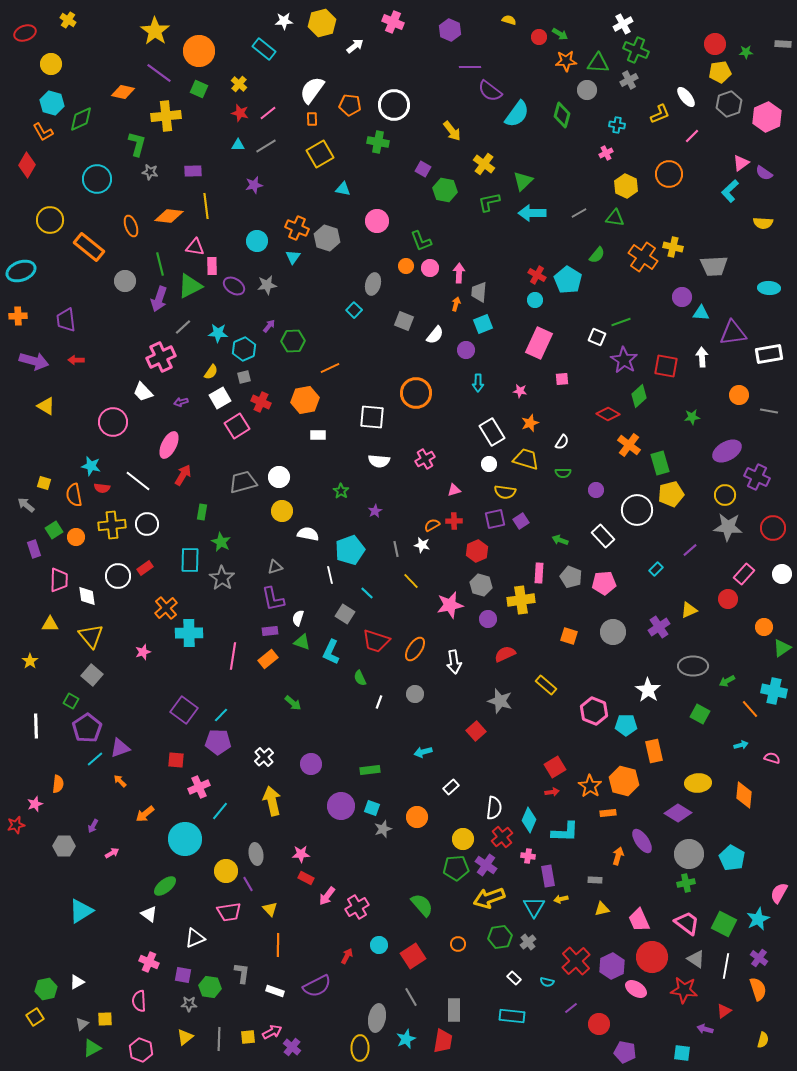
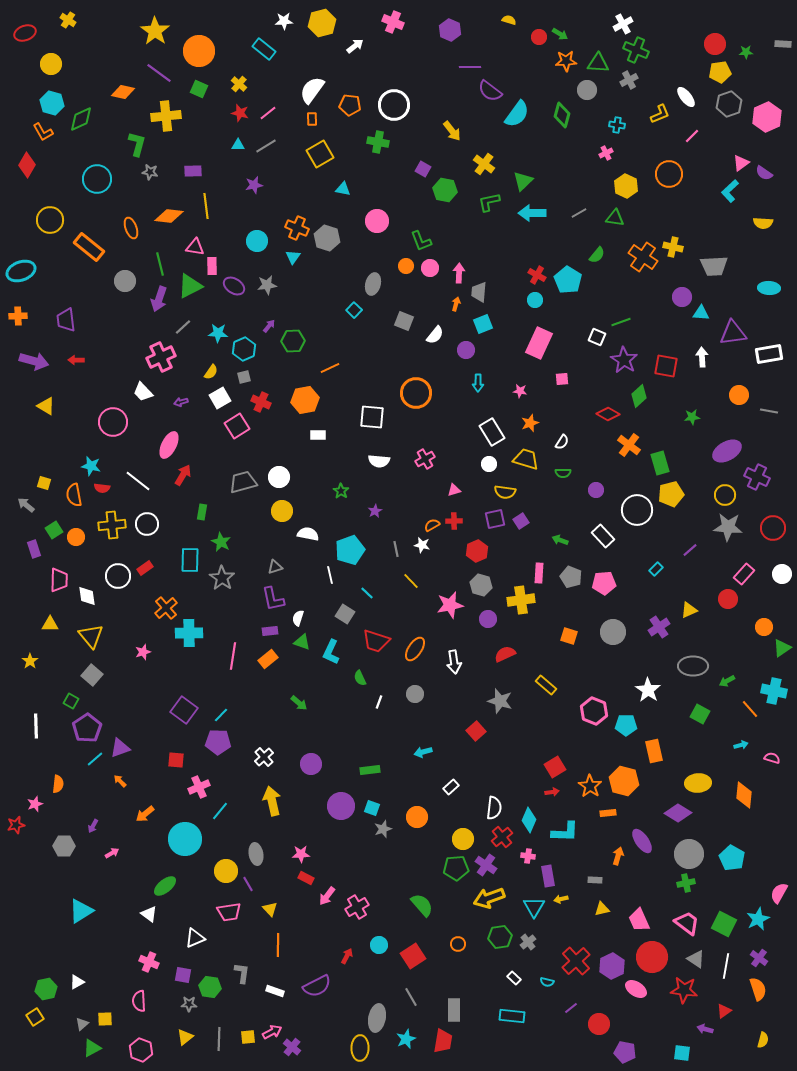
orange ellipse at (131, 226): moved 2 px down
green arrow at (293, 703): moved 6 px right
